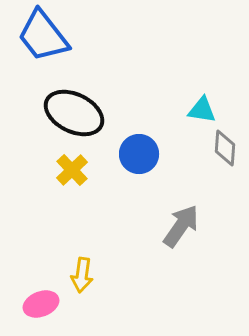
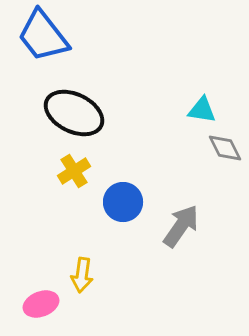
gray diamond: rotated 30 degrees counterclockwise
blue circle: moved 16 px left, 48 px down
yellow cross: moved 2 px right, 1 px down; rotated 12 degrees clockwise
